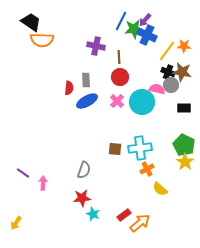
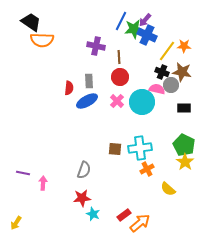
black cross: moved 6 px left
gray rectangle: moved 3 px right, 1 px down
purple line: rotated 24 degrees counterclockwise
yellow semicircle: moved 8 px right
